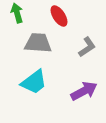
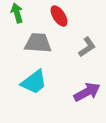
purple arrow: moved 3 px right, 1 px down
